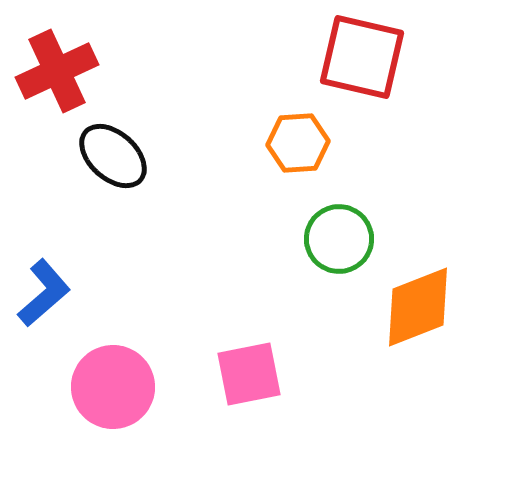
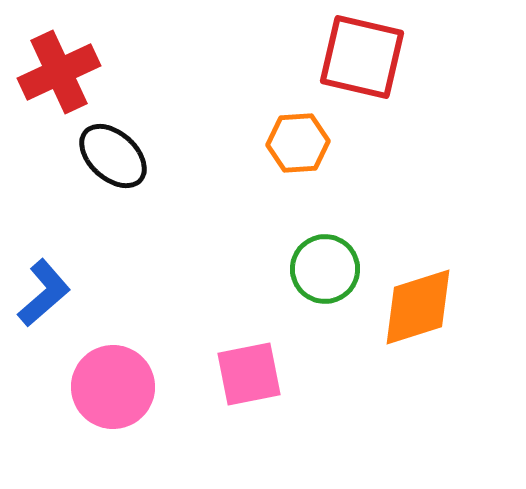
red cross: moved 2 px right, 1 px down
green circle: moved 14 px left, 30 px down
orange diamond: rotated 4 degrees clockwise
